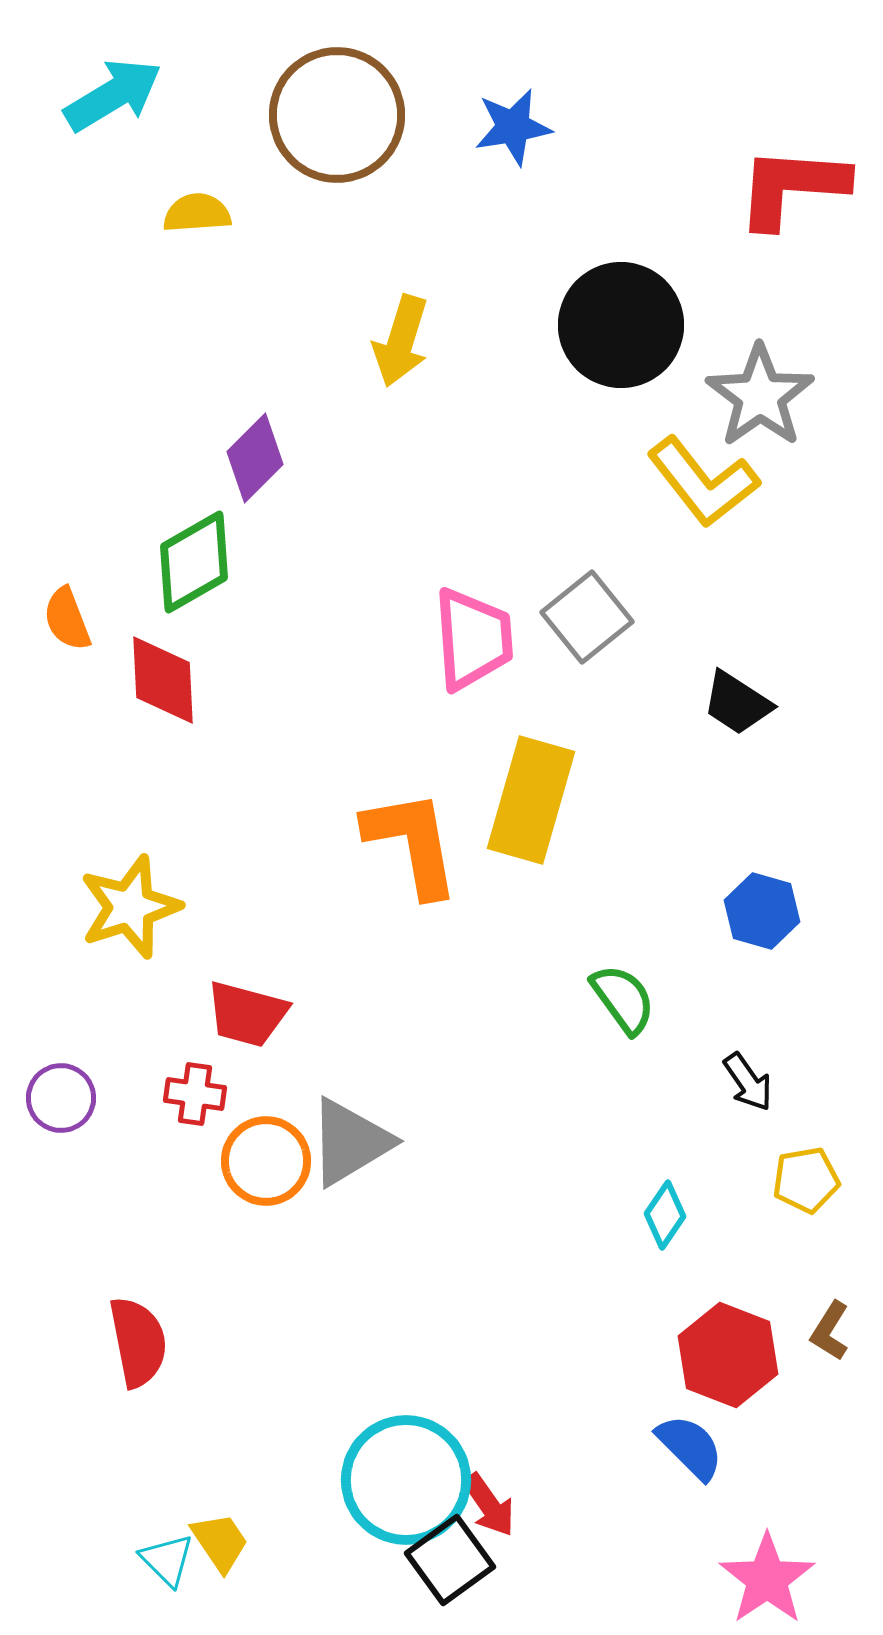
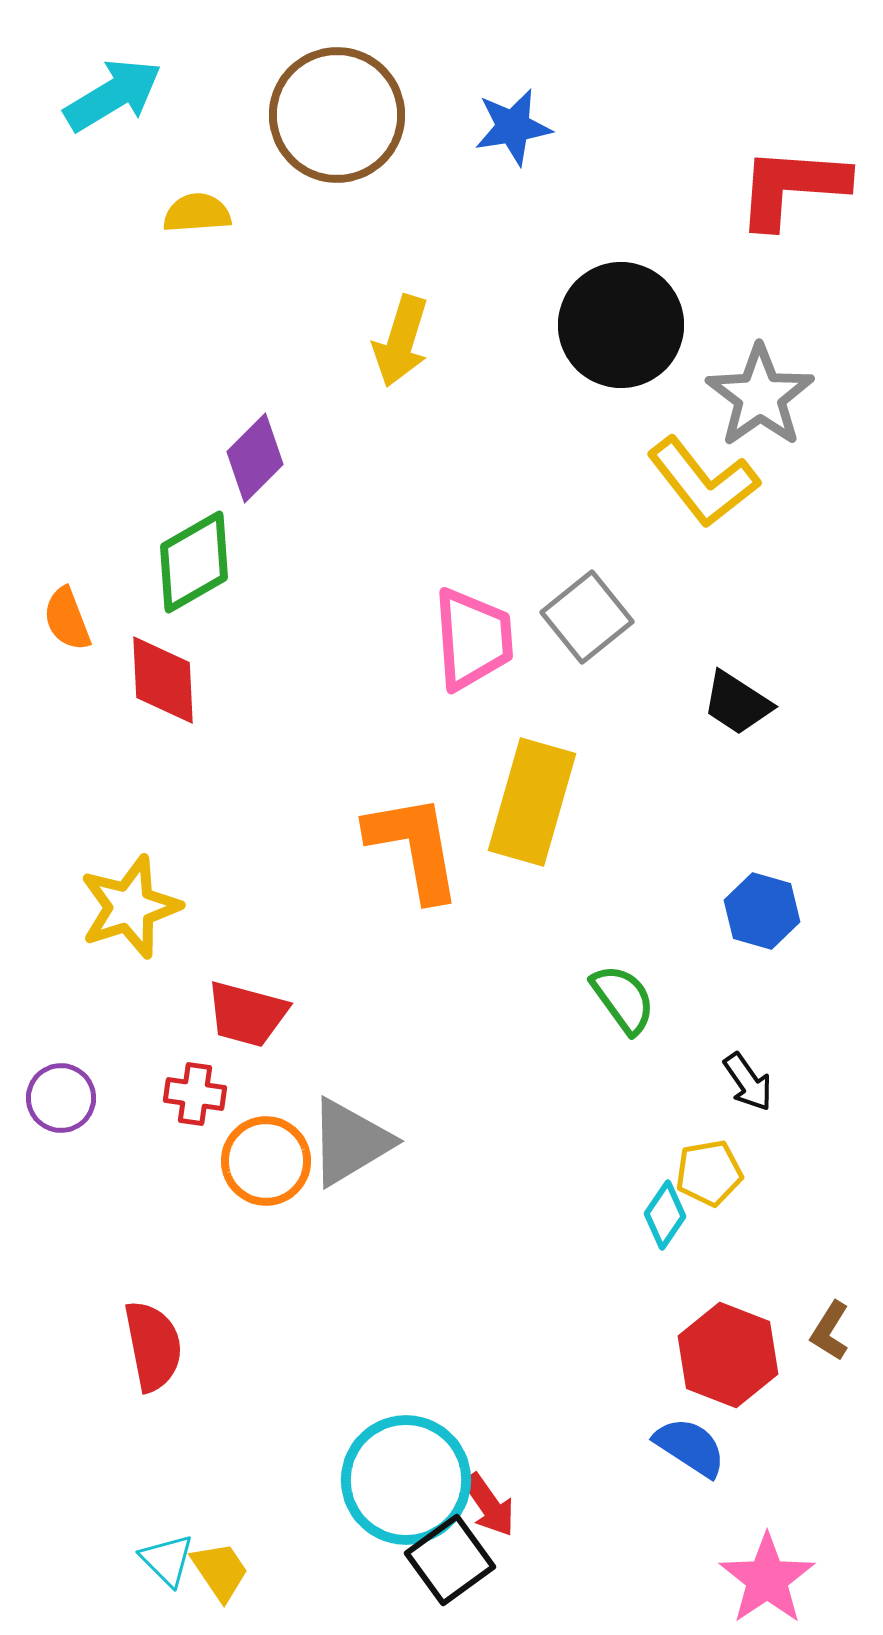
yellow rectangle: moved 1 px right, 2 px down
orange L-shape: moved 2 px right, 4 px down
yellow pentagon: moved 97 px left, 7 px up
red semicircle: moved 15 px right, 4 px down
blue semicircle: rotated 12 degrees counterclockwise
yellow trapezoid: moved 29 px down
